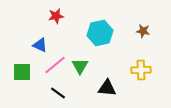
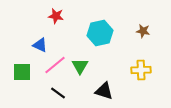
red star: rotated 21 degrees clockwise
black triangle: moved 3 px left, 3 px down; rotated 12 degrees clockwise
